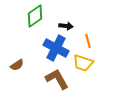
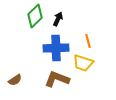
green diamond: rotated 10 degrees counterclockwise
black arrow: moved 8 px left, 7 px up; rotated 72 degrees counterclockwise
blue cross: rotated 30 degrees counterclockwise
brown semicircle: moved 2 px left, 15 px down
brown L-shape: rotated 40 degrees counterclockwise
